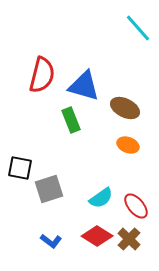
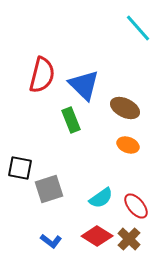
blue triangle: moved 1 px up; rotated 28 degrees clockwise
